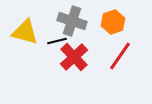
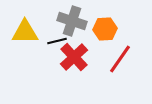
orange hexagon: moved 8 px left, 7 px down; rotated 15 degrees clockwise
yellow triangle: rotated 16 degrees counterclockwise
red line: moved 3 px down
